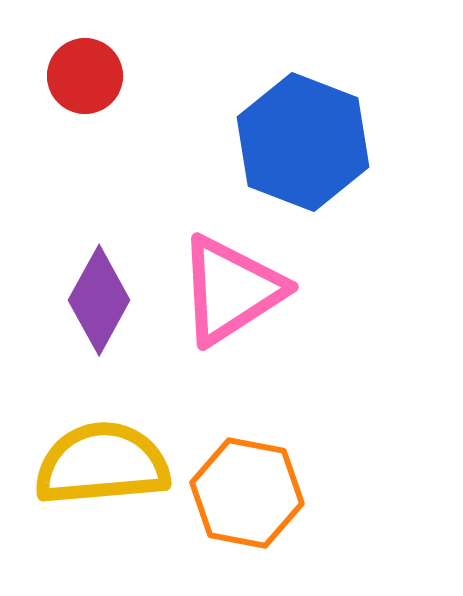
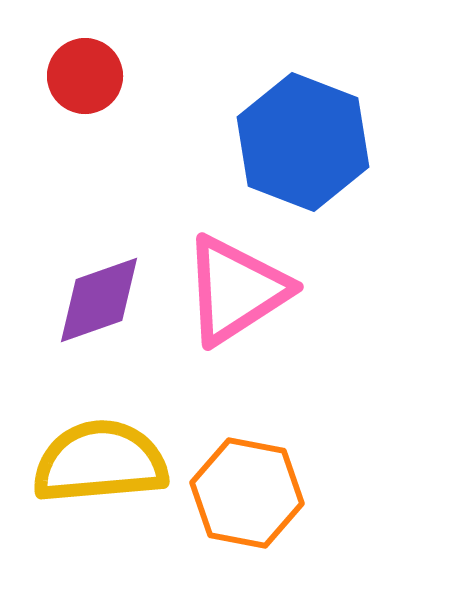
pink triangle: moved 5 px right
purple diamond: rotated 42 degrees clockwise
yellow semicircle: moved 2 px left, 2 px up
